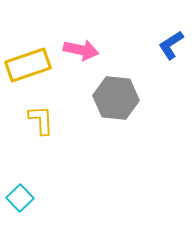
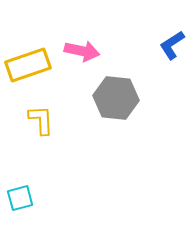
blue L-shape: moved 1 px right
pink arrow: moved 1 px right, 1 px down
cyan square: rotated 28 degrees clockwise
